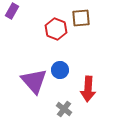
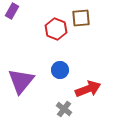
purple triangle: moved 13 px left; rotated 20 degrees clockwise
red arrow: rotated 115 degrees counterclockwise
